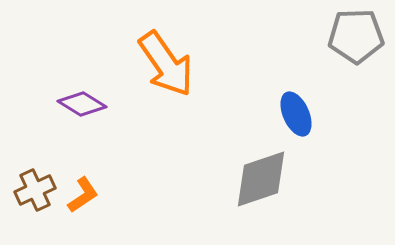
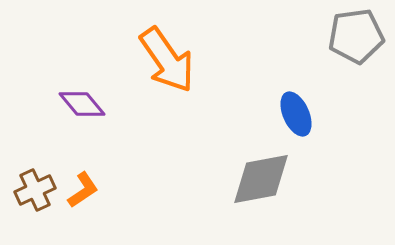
gray pentagon: rotated 6 degrees counterclockwise
orange arrow: moved 1 px right, 4 px up
purple diamond: rotated 18 degrees clockwise
gray diamond: rotated 8 degrees clockwise
orange L-shape: moved 5 px up
